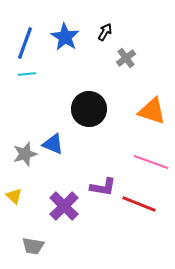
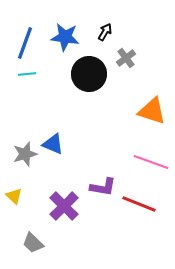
blue star: rotated 24 degrees counterclockwise
black circle: moved 35 px up
gray trapezoid: moved 3 px up; rotated 35 degrees clockwise
